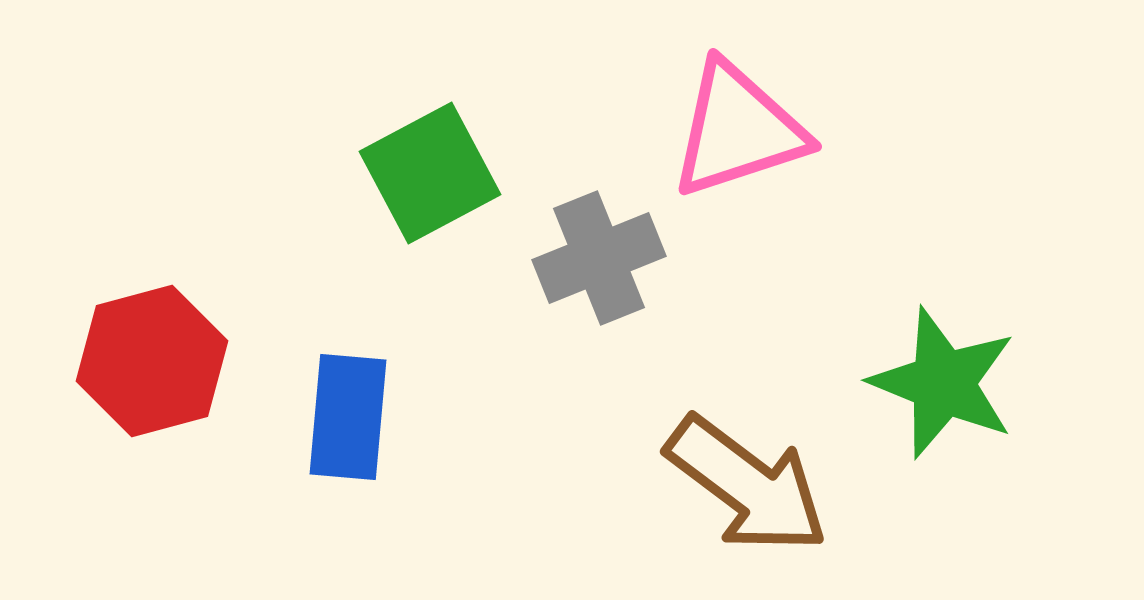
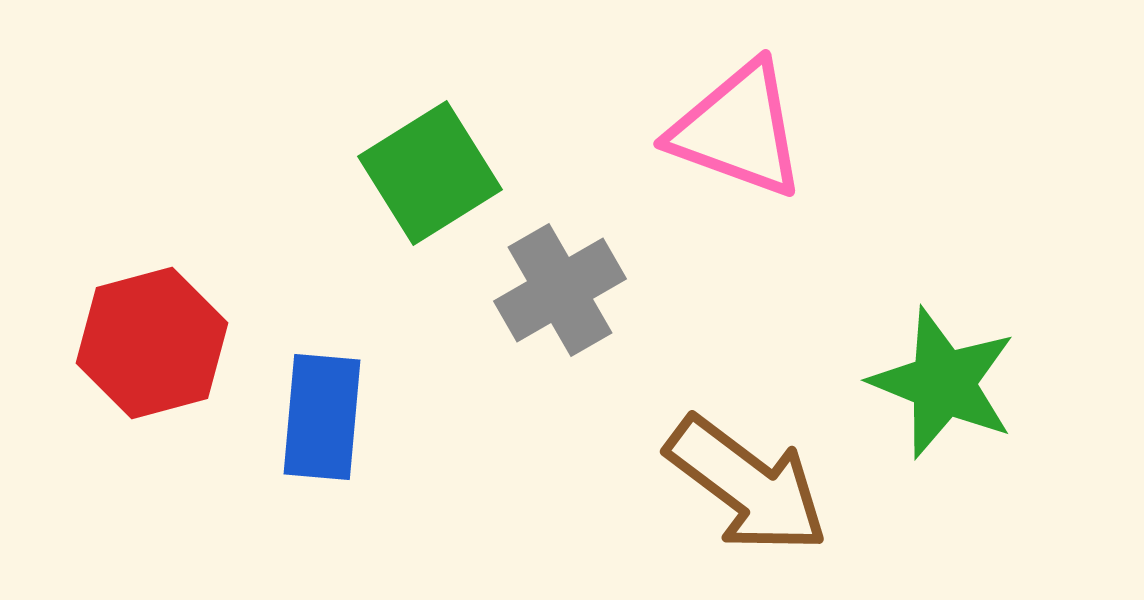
pink triangle: rotated 38 degrees clockwise
green square: rotated 4 degrees counterclockwise
gray cross: moved 39 px left, 32 px down; rotated 8 degrees counterclockwise
red hexagon: moved 18 px up
blue rectangle: moved 26 px left
